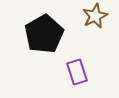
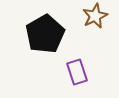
black pentagon: moved 1 px right
